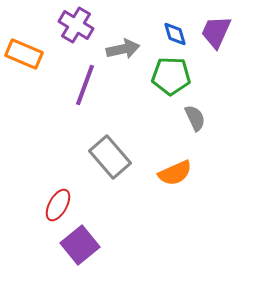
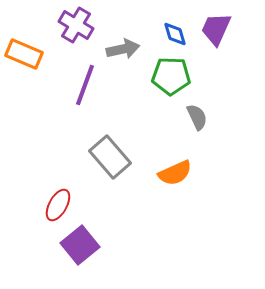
purple trapezoid: moved 3 px up
gray semicircle: moved 2 px right, 1 px up
